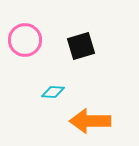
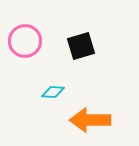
pink circle: moved 1 px down
orange arrow: moved 1 px up
